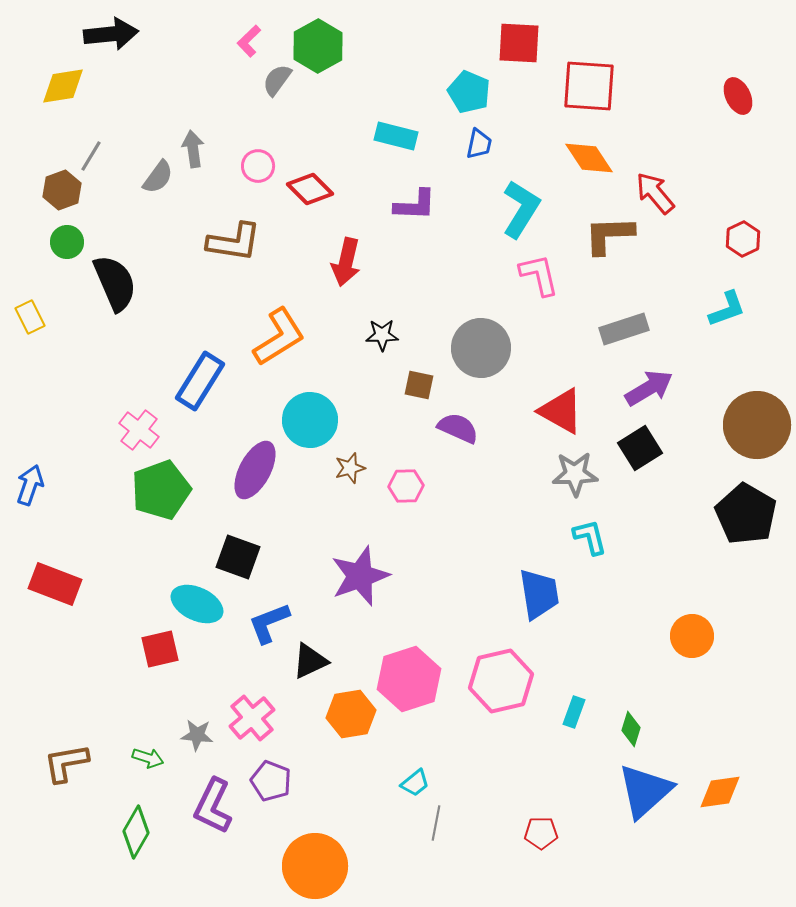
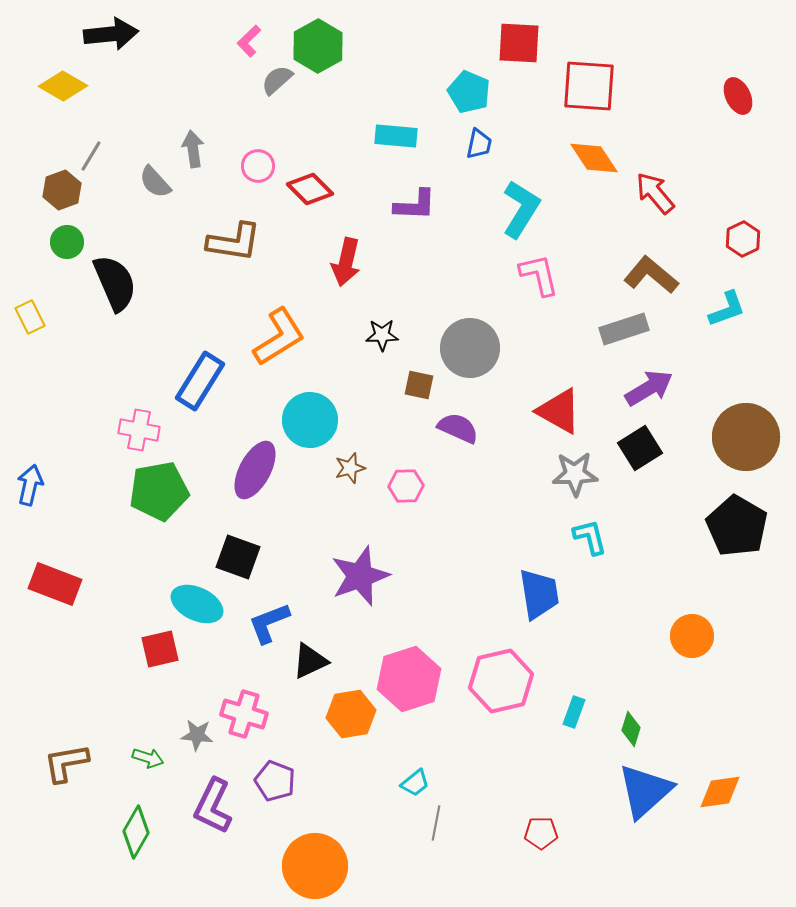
gray semicircle at (277, 80): rotated 12 degrees clockwise
yellow diamond at (63, 86): rotated 39 degrees clockwise
cyan rectangle at (396, 136): rotated 9 degrees counterclockwise
orange diamond at (589, 158): moved 5 px right
gray semicircle at (158, 177): moved 3 px left, 5 px down; rotated 102 degrees clockwise
brown L-shape at (609, 235): moved 42 px right, 40 px down; rotated 42 degrees clockwise
gray circle at (481, 348): moved 11 px left
red triangle at (561, 411): moved 2 px left
brown circle at (757, 425): moved 11 px left, 12 px down
pink cross at (139, 430): rotated 27 degrees counterclockwise
blue arrow at (30, 485): rotated 6 degrees counterclockwise
green pentagon at (161, 490): moved 2 px left, 1 px down; rotated 10 degrees clockwise
black pentagon at (746, 514): moved 9 px left, 12 px down
pink cross at (252, 718): moved 8 px left, 4 px up; rotated 33 degrees counterclockwise
purple pentagon at (271, 781): moved 4 px right
